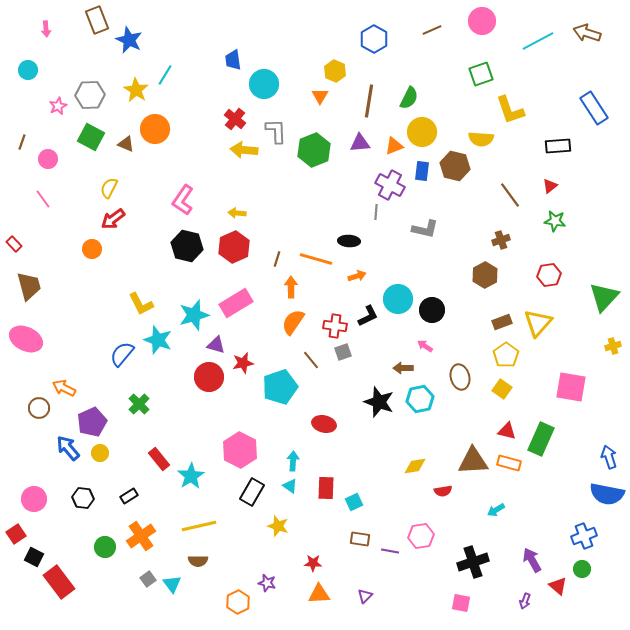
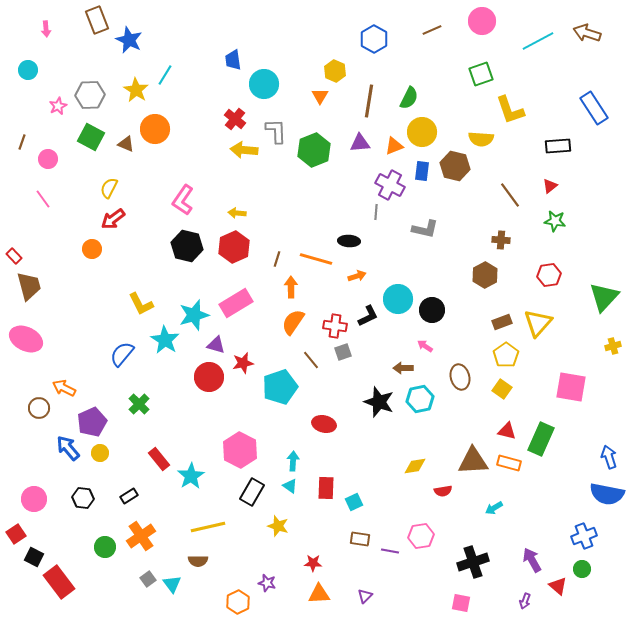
brown cross at (501, 240): rotated 24 degrees clockwise
red rectangle at (14, 244): moved 12 px down
cyan star at (158, 340): moved 7 px right; rotated 12 degrees clockwise
cyan arrow at (496, 510): moved 2 px left, 2 px up
yellow line at (199, 526): moved 9 px right, 1 px down
